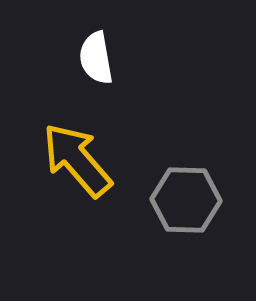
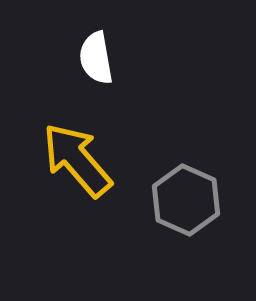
gray hexagon: rotated 22 degrees clockwise
